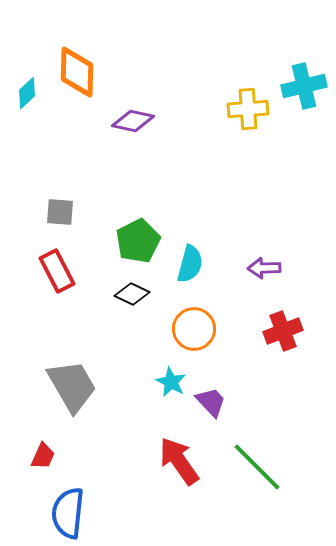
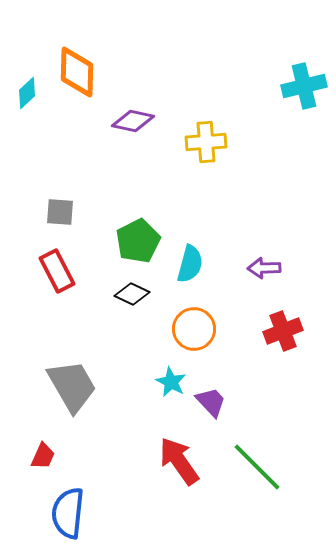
yellow cross: moved 42 px left, 33 px down
